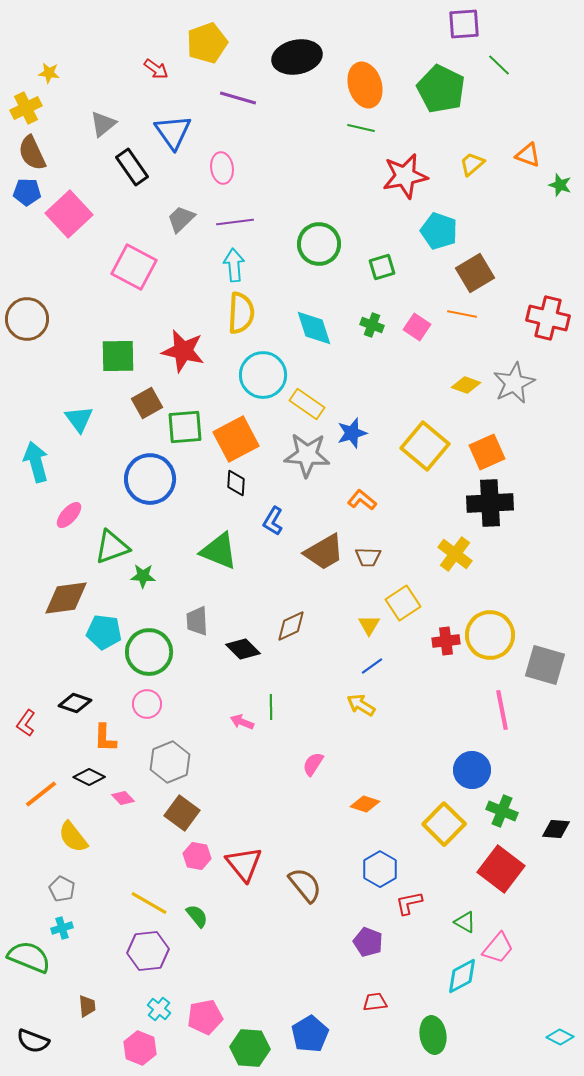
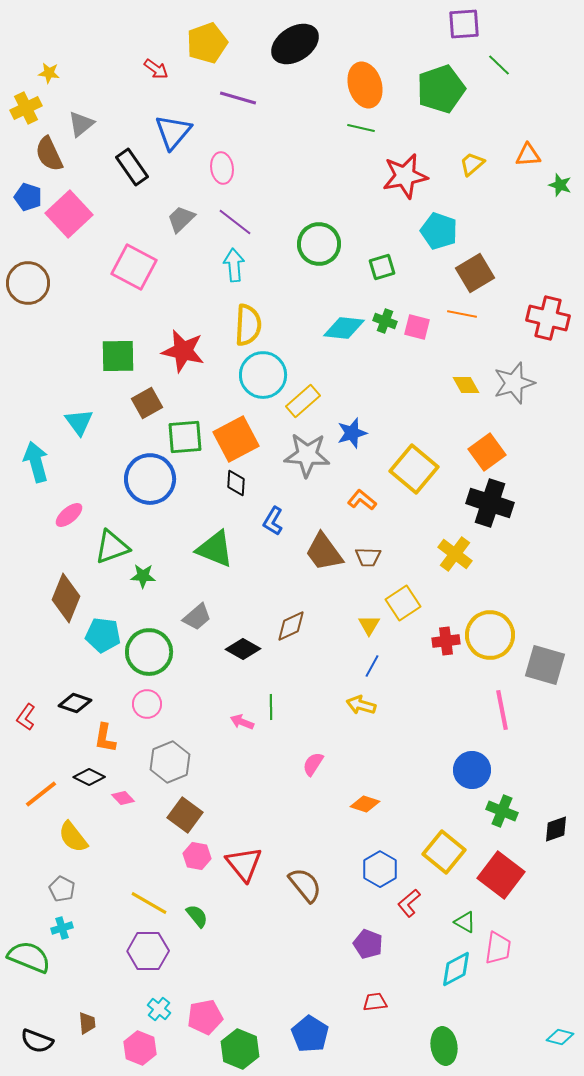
black ellipse at (297, 57): moved 2 px left, 13 px up; rotated 21 degrees counterclockwise
green pentagon at (441, 89): rotated 27 degrees clockwise
gray triangle at (103, 124): moved 22 px left
blue triangle at (173, 132): rotated 15 degrees clockwise
brown semicircle at (32, 153): moved 17 px right, 1 px down
orange triangle at (528, 155): rotated 24 degrees counterclockwise
blue pentagon at (27, 192): moved 1 px right, 5 px down; rotated 16 degrees clockwise
purple line at (235, 222): rotated 45 degrees clockwise
yellow semicircle at (241, 313): moved 7 px right, 12 px down
brown circle at (27, 319): moved 1 px right, 36 px up
green cross at (372, 325): moved 13 px right, 4 px up
pink square at (417, 327): rotated 20 degrees counterclockwise
cyan diamond at (314, 328): moved 30 px right; rotated 66 degrees counterclockwise
gray star at (514, 383): rotated 9 degrees clockwise
yellow diamond at (466, 385): rotated 40 degrees clockwise
yellow rectangle at (307, 404): moved 4 px left, 3 px up; rotated 76 degrees counterclockwise
cyan triangle at (79, 419): moved 3 px down
green square at (185, 427): moved 10 px down
yellow square at (425, 446): moved 11 px left, 23 px down
orange square at (487, 452): rotated 12 degrees counterclockwise
black cross at (490, 503): rotated 21 degrees clockwise
pink ellipse at (69, 515): rotated 8 degrees clockwise
green triangle at (219, 551): moved 4 px left, 2 px up
brown trapezoid at (324, 552): rotated 84 degrees clockwise
brown diamond at (66, 598): rotated 60 degrees counterclockwise
gray trapezoid at (197, 621): moved 4 px up; rotated 128 degrees counterclockwise
cyan pentagon at (104, 632): moved 1 px left, 3 px down
black diamond at (243, 649): rotated 16 degrees counterclockwise
blue line at (372, 666): rotated 25 degrees counterclockwise
yellow arrow at (361, 705): rotated 16 degrees counterclockwise
red L-shape at (26, 723): moved 6 px up
orange L-shape at (105, 738): rotated 8 degrees clockwise
brown square at (182, 813): moved 3 px right, 2 px down
yellow square at (444, 824): moved 28 px down; rotated 6 degrees counterclockwise
black diamond at (556, 829): rotated 24 degrees counterclockwise
red square at (501, 869): moved 6 px down
red L-shape at (409, 903): rotated 28 degrees counterclockwise
purple pentagon at (368, 942): moved 2 px down
pink trapezoid at (498, 948): rotated 32 degrees counterclockwise
purple hexagon at (148, 951): rotated 6 degrees clockwise
cyan diamond at (462, 976): moved 6 px left, 7 px up
brown trapezoid at (87, 1006): moved 17 px down
blue pentagon at (310, 1034): rotated 9 degrees counterclockwise
green ellipse at (433, 1035): moved 11 px right, 11 px down
cyan diamond at (560, 1037): rotated 12 degrees counterclockwise
black semicircle at (33, 1041): moved 4 px right
green hexagon at (250, 1048): moved 10 px left, 1 px down; rotated 18 degrees clockwise
